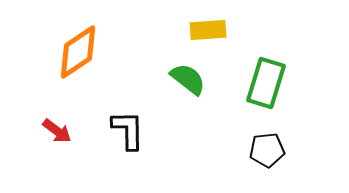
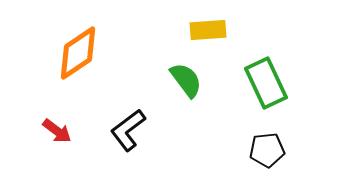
orange diamond: moved 1 px down
green semicircle: moved 2 px left, 1 px down; rotated 15 degrees clockwise
green rectangle: rotated 42 degrees counterclockwise
black L-shape: rotated 126 degrees counterclockwise
